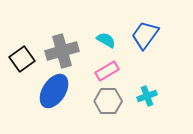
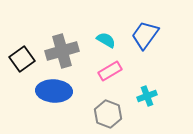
pink rectangle: moved 3 px right
blue ellipse: rotated 60 degrees clockwise
gray hexagon: moved 13 px down; rotated 20 degrees clockwise
